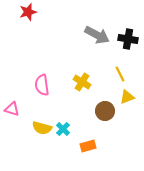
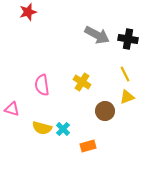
yellow line: moved 5 px right
